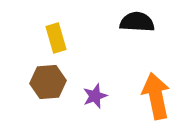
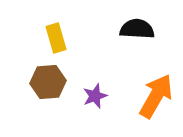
black semicircle: moved 7 px down
orange arrow: rotated 42 degrees clockwise
